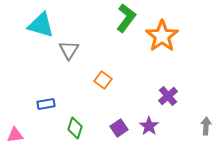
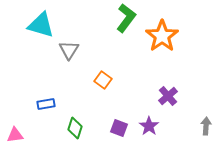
purple square: rotated 36 degrees counterclockwise
